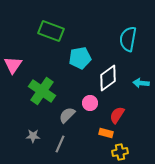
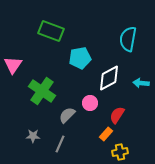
white diamond: moved 1 px right; rotated 8 degrees clockwise
orange rectangle: moved 1 px down; rotated 64 degrees counterclockwise
